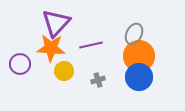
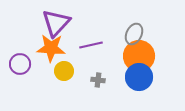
gray cross: rotated 24 degrees clockwise
